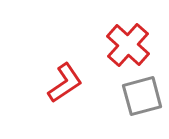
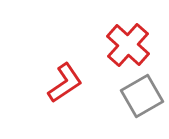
gray square: rotated 15 degrees counterclockwise
